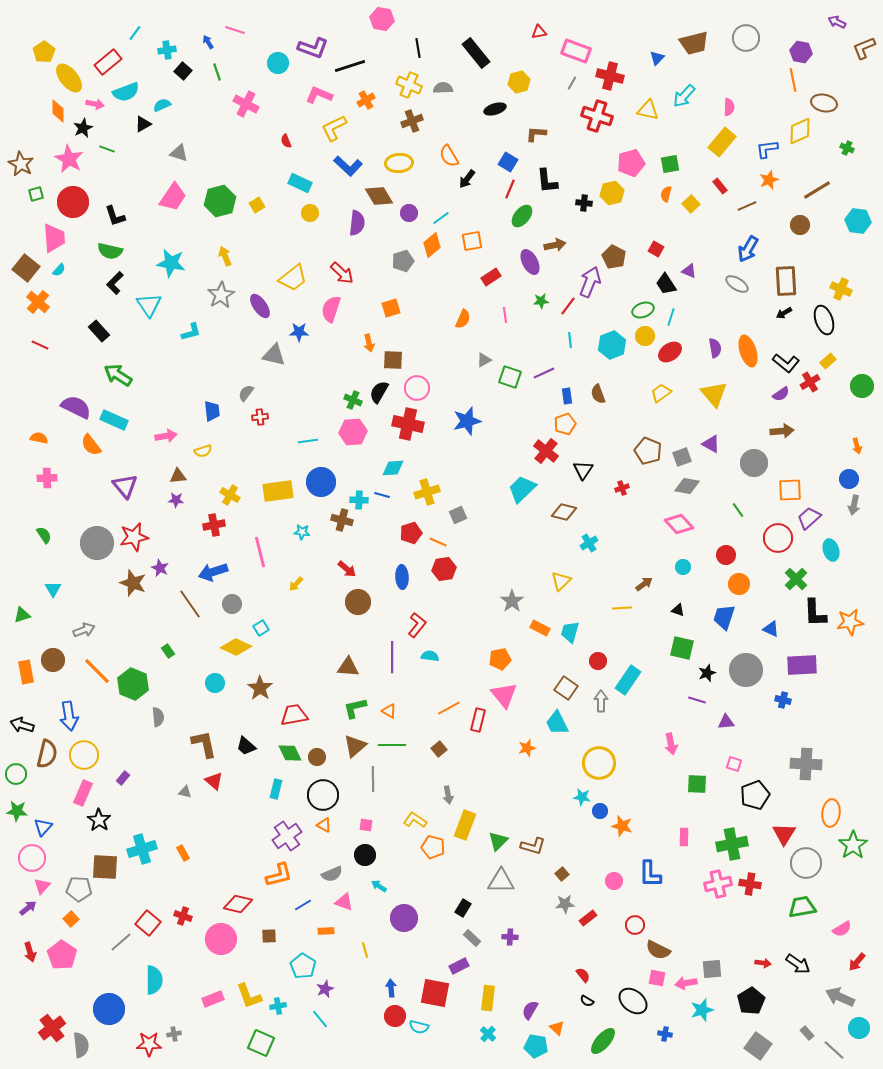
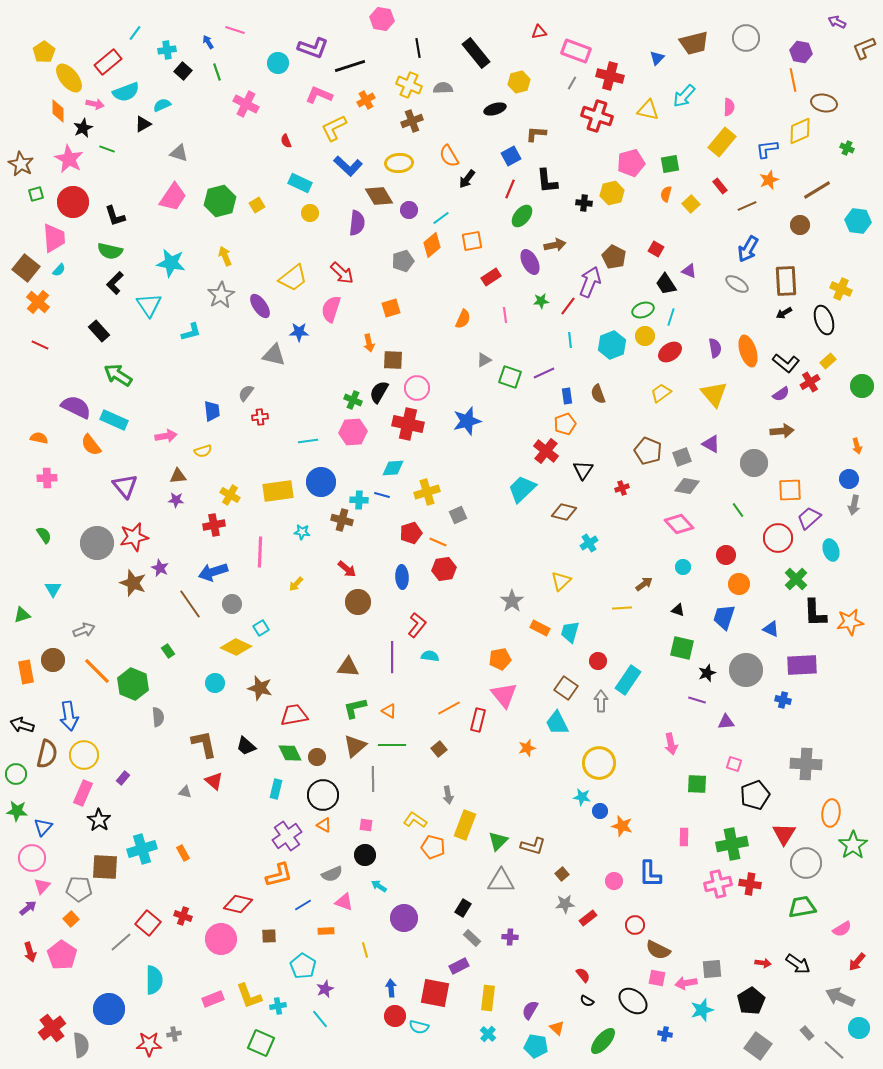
blue square at (508, 162): moved 3 px right, 6 px up; rotated 30 degrees clockwise
purple circle at (409, 213): moved 3 px up
pink line at (260, 552): rotated 16 degrees clockwise
brown star at (260, 688): rotated 20 degrees counterclockwise
